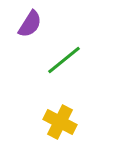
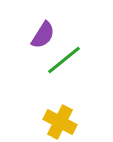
purple semicircle: moved 13 px right, 11 px down
